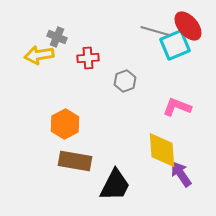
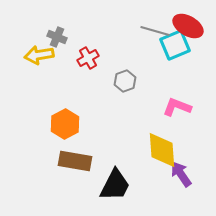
red ellipse: rotated 20 degrees counterclockwise
red cross: rotated 25 degrees counterclockwise
